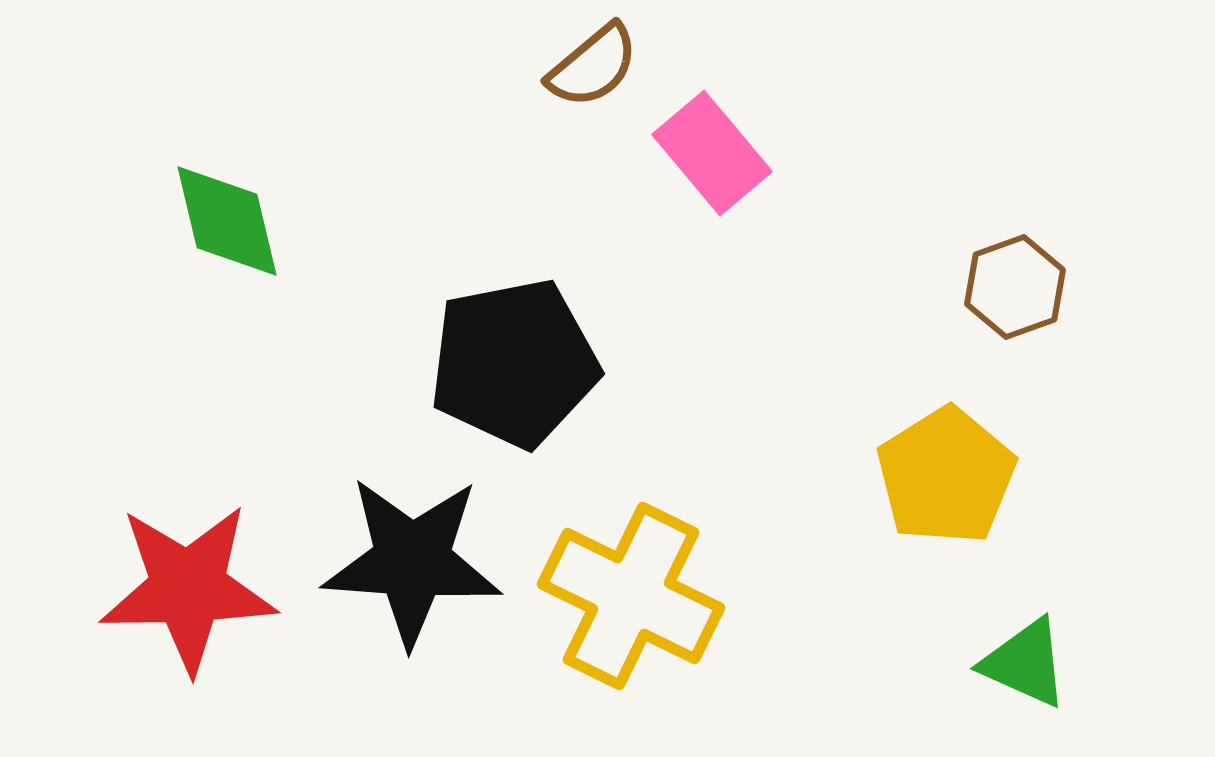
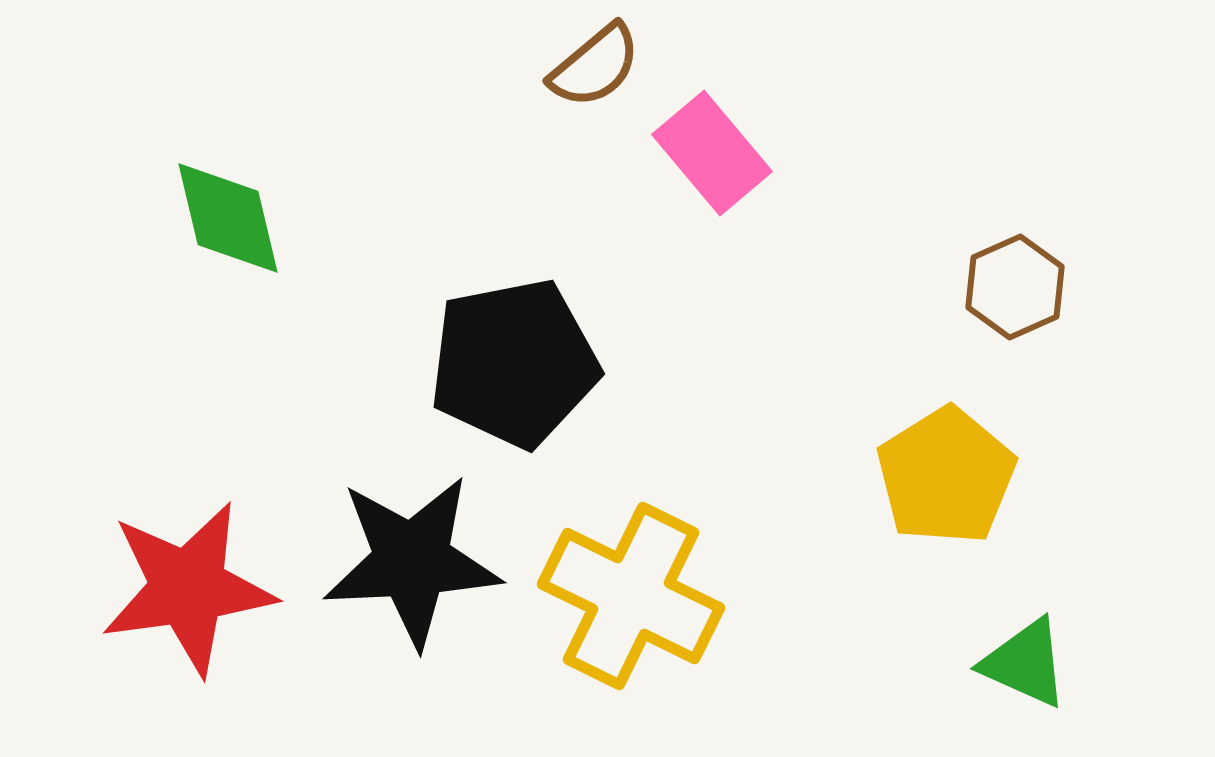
brown semicircle: moved 2 px right
green diamond: moved 1 px right, 3 px up
brown hexagon: rotated 4 degrees counterclockwise
black star: rotated 7 degrees counterclockwise
red star: rotated 7 degrees counterclockwise
